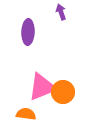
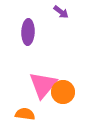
purple arrow: rotated 147 degrees clockwise
pink triangle: moved 1 px right, 2 px up; rotated 28 degrees counterclockwise
orange semicircle: moved 1 px left
